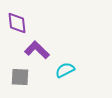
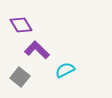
purple diamond: moved 4 px right, 2 px down; rotated 25 degrees counterclockwise
gray square: rotated 36 degrees clockwise
